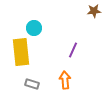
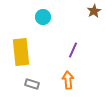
brown star: rotated 24 degrees counterclockwise
cyan circle: moved 9 px right, 11 px up
orange arrow: moved 3 px right
